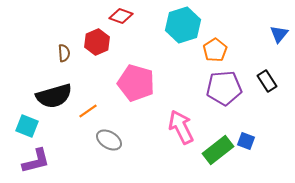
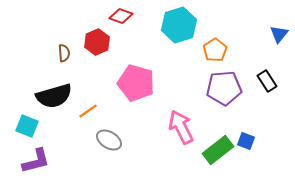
cyan hexagon: moved 4 px left
